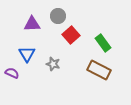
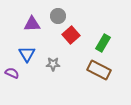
green rectangle: rotated 66 degrees clockwise
gray star: rotated 16 degrees counterclockwise
